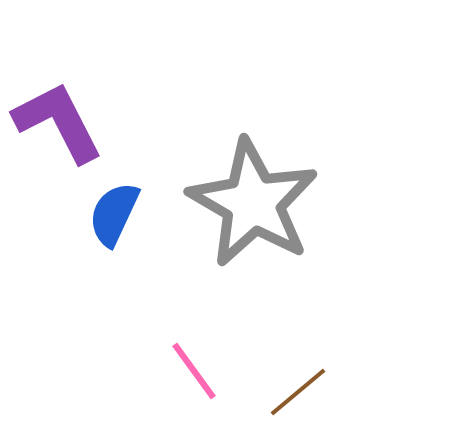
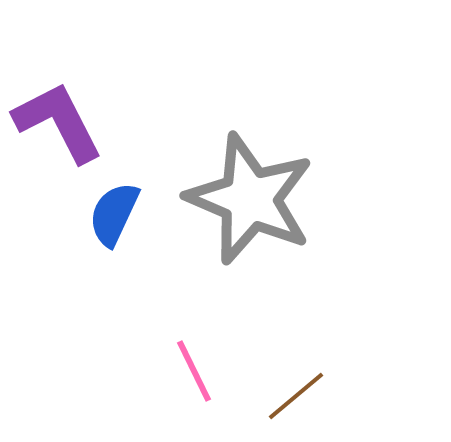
gray star: moved 3 px left, 4 px up; rotated 7 degrees counterclockwise
pink line: rotated 10 degrees clockwise
brown line: moved 2 px left, 4 px down
